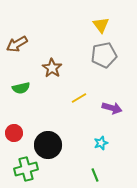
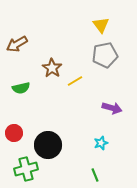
gray pentagon: moved 1 px right
yellow line: moved 4 px left, 17 px up
